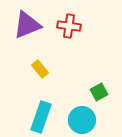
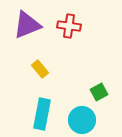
cyan rectangle: moved 1 px right, 3 px up; rotated 8 degrees counterclockwise
